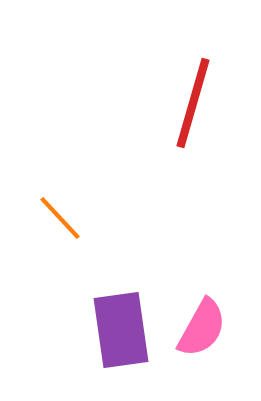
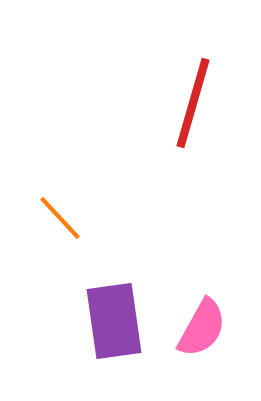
purple rectangle: moved 7 px left, 9 px up
